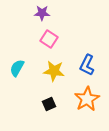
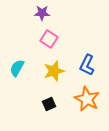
yellow star: rotated 25 degrees counterclockwise
orange star: rotated 15 degrees counterclockwise
